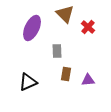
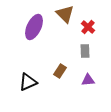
purple ellipse: moved 2 px right, 1 px up
gray rectangle: moved 28 px right
brown rectangle: moved 6 px left, 3 px up; rotated 24 degrees clockwise
